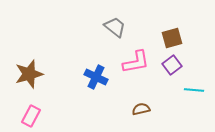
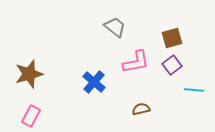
blue cross: moved 2 px left, 5 px down; rotated 15 degrees clockwise
